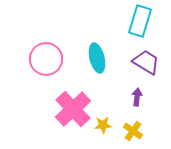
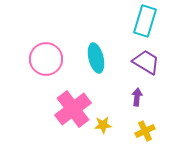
cyan rectangle: moved 5 px right
cyan ellipse: moved 1 px left
pink cross: rotated 6 degrees clockwise
yellow cross: moved 12 px right; rotated 30 degrees clockwise
